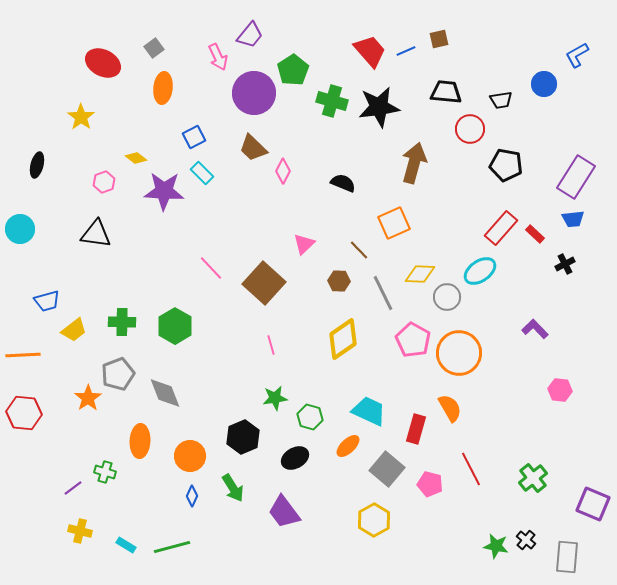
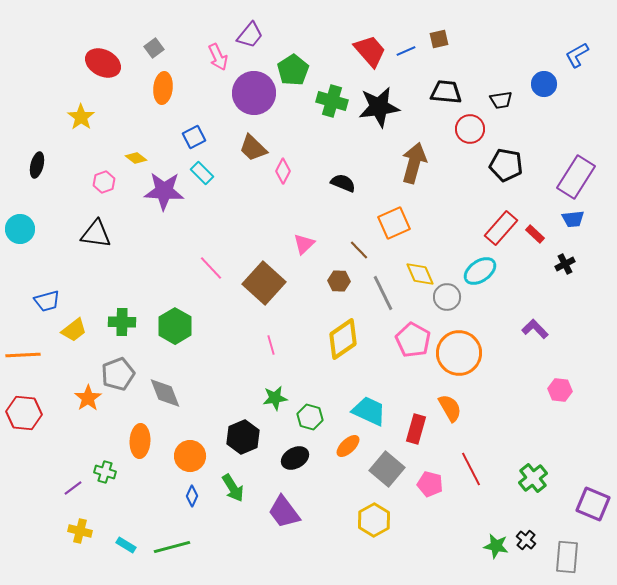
yellow diamond at (420, 274): rotated 64 degrees clockwise
